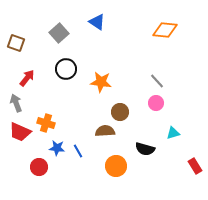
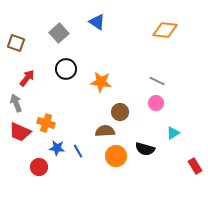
gray line: rotated 21 degrees counterclockwise
cyan triangle: rotated 16 degrees counterclockwise
orange circle: moved 10 px up
